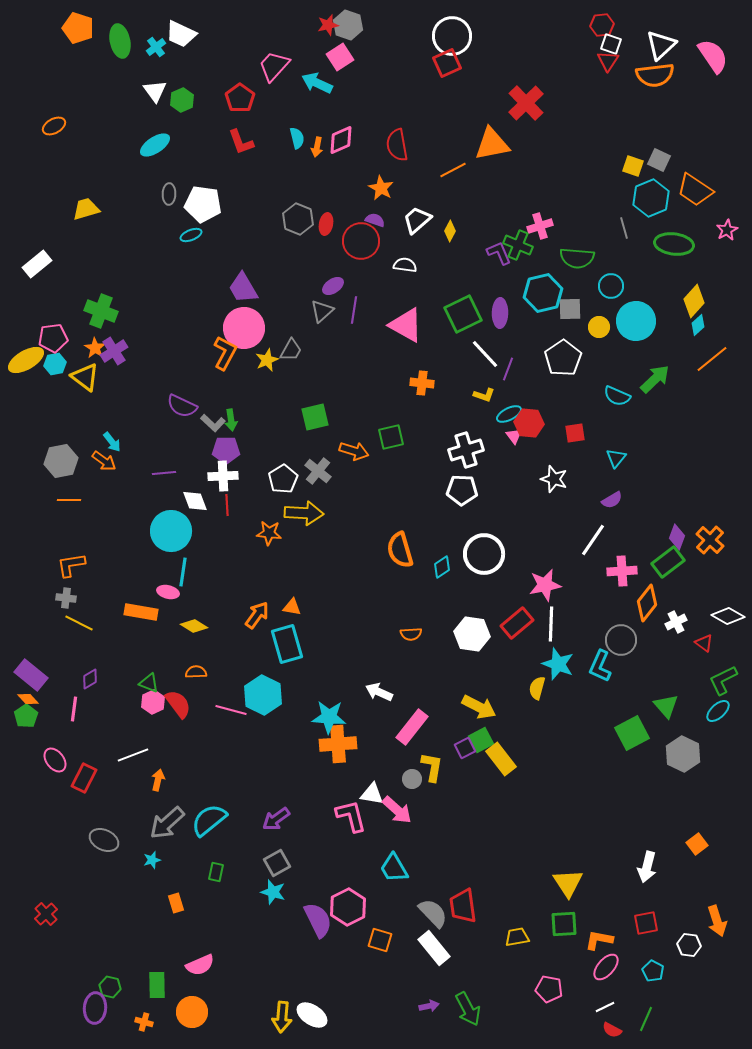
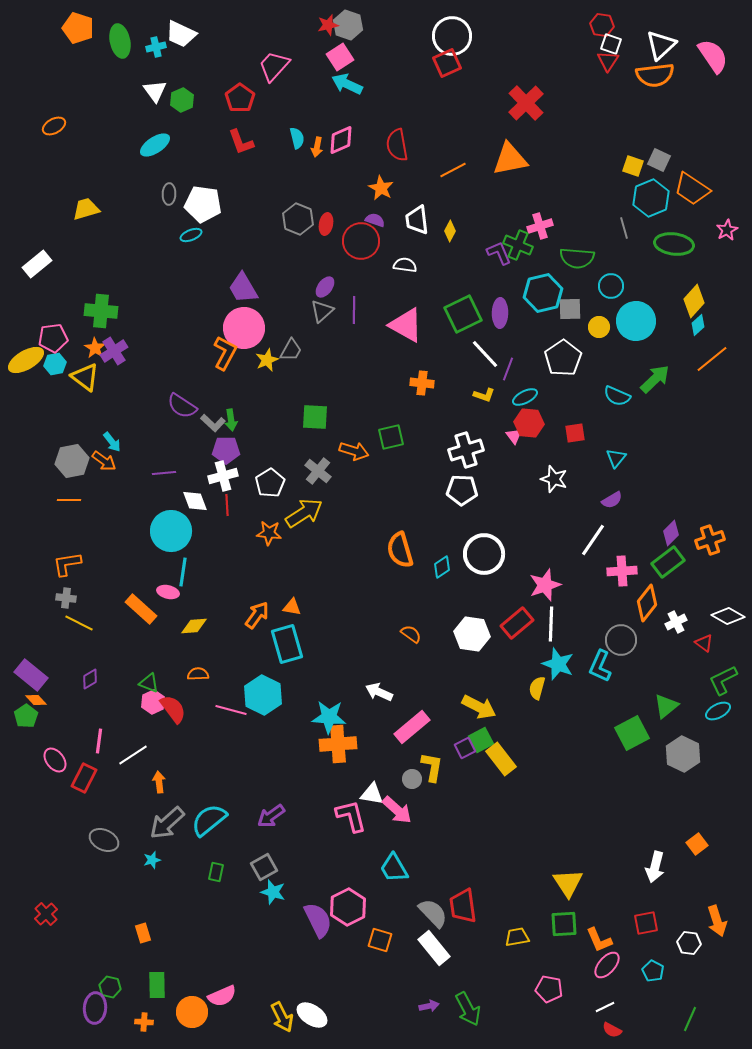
red hexagon at (602, 25): rotated 15 degrees clockwise
cyan cross at (156, 47): rotated 24 degrees clockwise
cyan arrow at (317, 83): moved 30 px right, 1 px down
orange triangle at (492, 144): moved 18 px right, 15 px down
orange trapezoid at (695, 190): moved 3 px left, 1 px up
white trapezoid at (417, 220): rotated 56 degrees counterclockwise
purple ellipse at (333, 286): moved 8 px left, 1 px down; rotated 20 degrees counterclockwise
purple line at (354, 310): rotated 8 degrees counterclockwise
green cross at (101, 311): rotated 16 degrees counterclockwise
purple semicircle at (182, 406): rotated 8 degrees clockwise
cyan ellipse at (509, 414): moved 16 px right, 17 px up
green square at (315, 417): rotated 16 degrees clockwise
gray hexagon at (61, 461): moved 11 px right
white cross at (223, 476): rotated 12 degrees counterclockwise
white pentagon at (283, 479): moved 13 px left, 4 px down
yellow arrow at (304, 513): rotated 36 degrees counterclockwise
purple diamond at (677, 537): moved 6 px left, 4 px up; rotated 25 degrees clockwise
orange cross at (710, 540): rotated 28 degrees clockwise
orange L-shape at (71, 565): moved 4 px left, 1 px up
pink star at (545, 585): rotated 8 degrees counterclockwise
orange rectangle at (141, 612): moved 3 px up; rotated 32 degrees clockwise
yellow diamond at (194, 626): rotated 36 degrees counterclockwise
orange semicircle at (411, 634): rotated 140 degrees counterclockwise
orange semicircle at (196, 672): moved 2 px right, 2 px down
orange diamond at (28, 699): moved 8 px right, 1 px down
red semicircle at (178, 704): moved 5 px left, 5 px down
green triangle at (666, 706): rotated 32 degrees clockwise
pink line at (74, 709): moved 25 px right, 32 px down
cyan ellipse at (718, 711): rotated 15 degrees clockwise
pink rectangle at (412, 727): rotated 12 degrees clockwise
white line at (133, 755): rotated 12 degrees counterclockwise
orange arrow at (158, 780): moved 1 px right, 2 px down; rotated 20 degrees counterclockwise
purple arrow at (276, 819): moved 5 px left, 3 px up
gray square at (277, 863): moved 13 px left, 4 px down
white arrow at (647, 867): moved 8 px right
orange rectangle at (176, 903): moved 33 px left, 30 px down
orange L-shape at (599, 940): rotated 124 degrees counterclockwise
white hexagon at (689, 945): moved 2 px up
pink semicircle at (200, 965): moved 22 px right, 31 px down
pink ellipse at (606, 967): moved 1 px right, 2 px up
yellow arrow at (282, 1017): rotated 32 degrees counterclockwise
green line at (646, 1019): moved 44 px right
orange cross at (144, 1022): rotated 12 degrees counterclockwise
